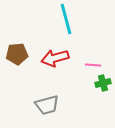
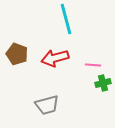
brown pentagon: rotated 25 degrees clockwise
